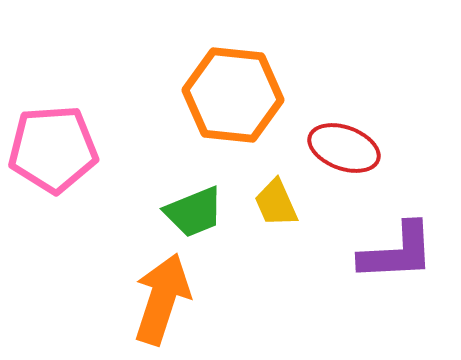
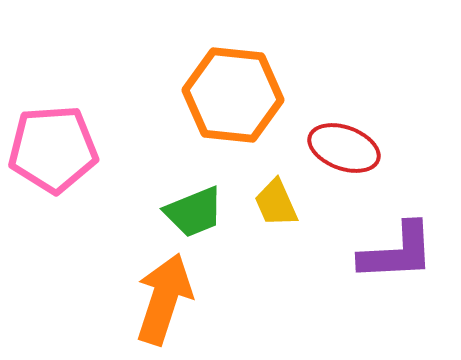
orange arrow: moved 2 px right
